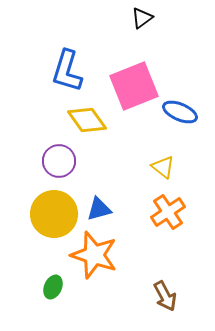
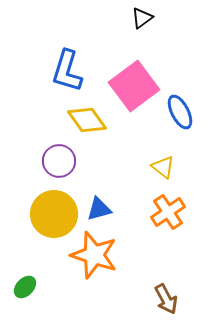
pink square: rotated 15 degrees counterclockwise
blue ellipse: rotated 40 degrees clockwise
green ellipse: moved 28 px left; rotated 20 degrees clockwise
brown arrow: moved 1 px right, 3 px down
